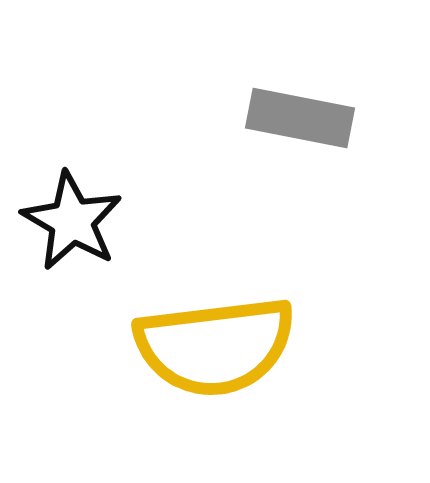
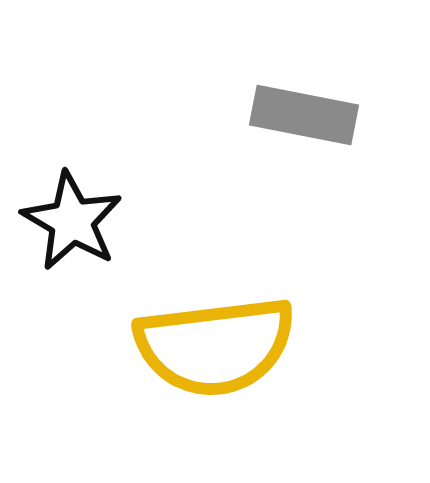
gray rectangle: moved 4 px right, 3 px up
